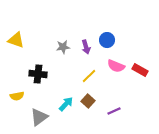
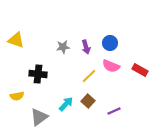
blue circle: moved 3 px right, 3 px down
pink semicircle: moved 5 px left
